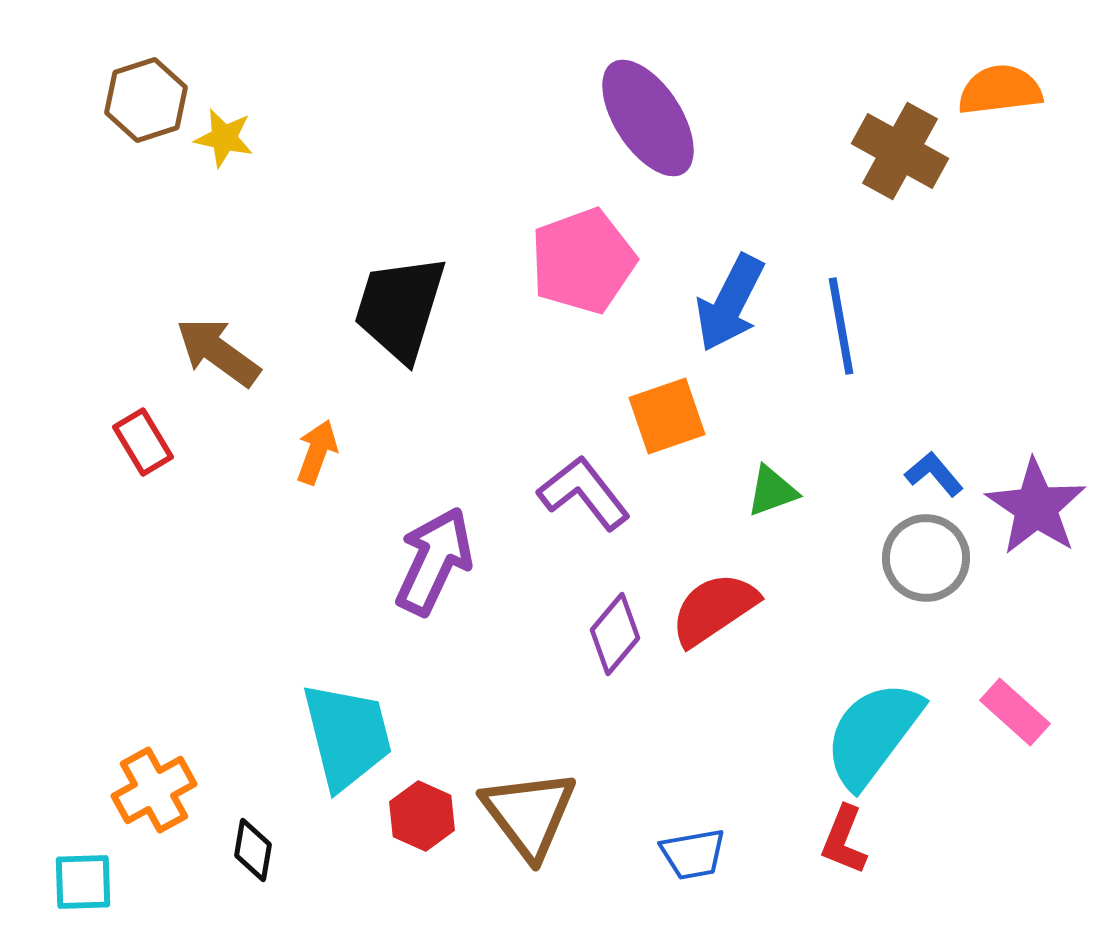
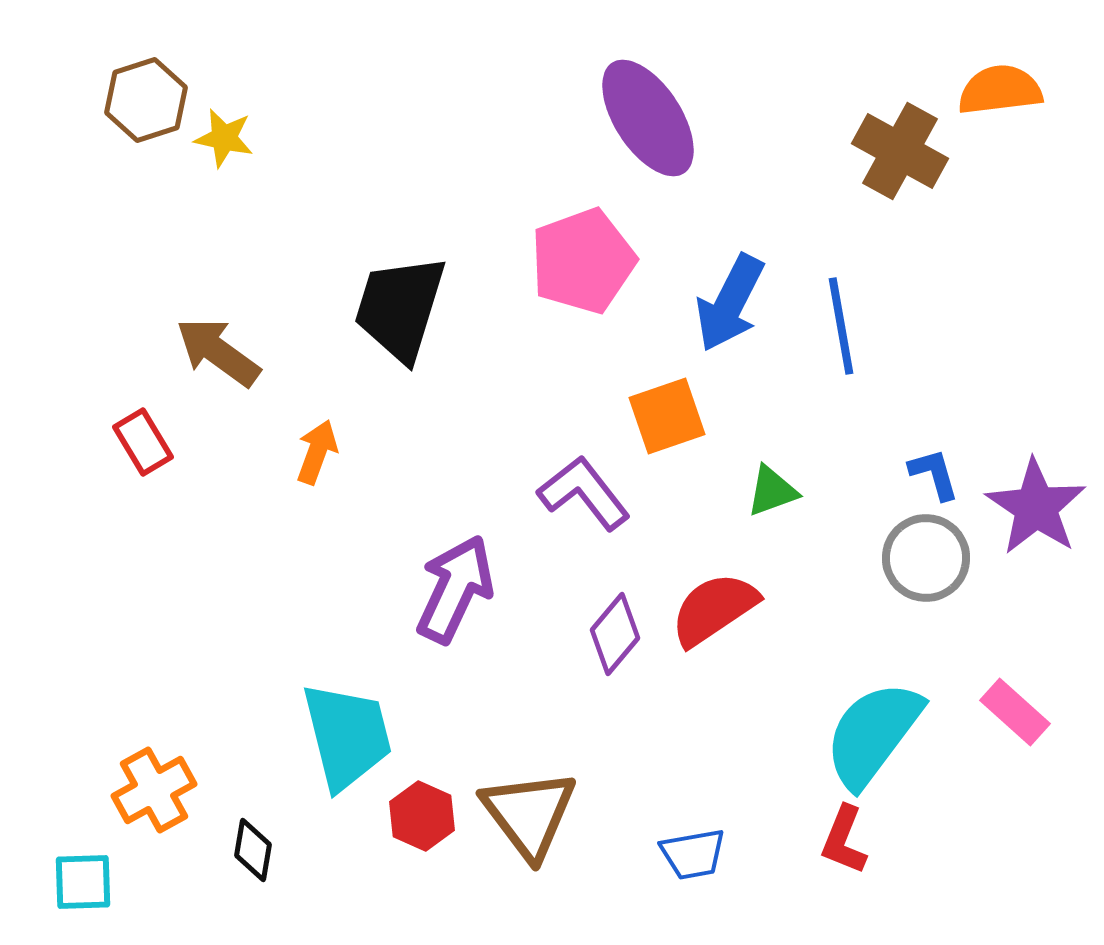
blue L-shape: rotated 24 degrees clockwise
purple arrow: moved 21 px right, 28 px down
